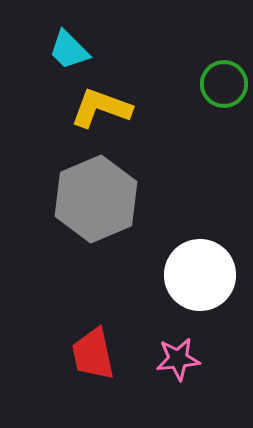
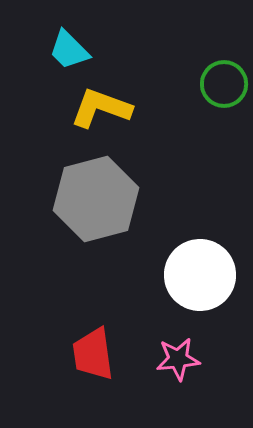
gray hexagon: rotated 8 degrees clockwise
red trapezoid: rotated 4 degrees clockwise
